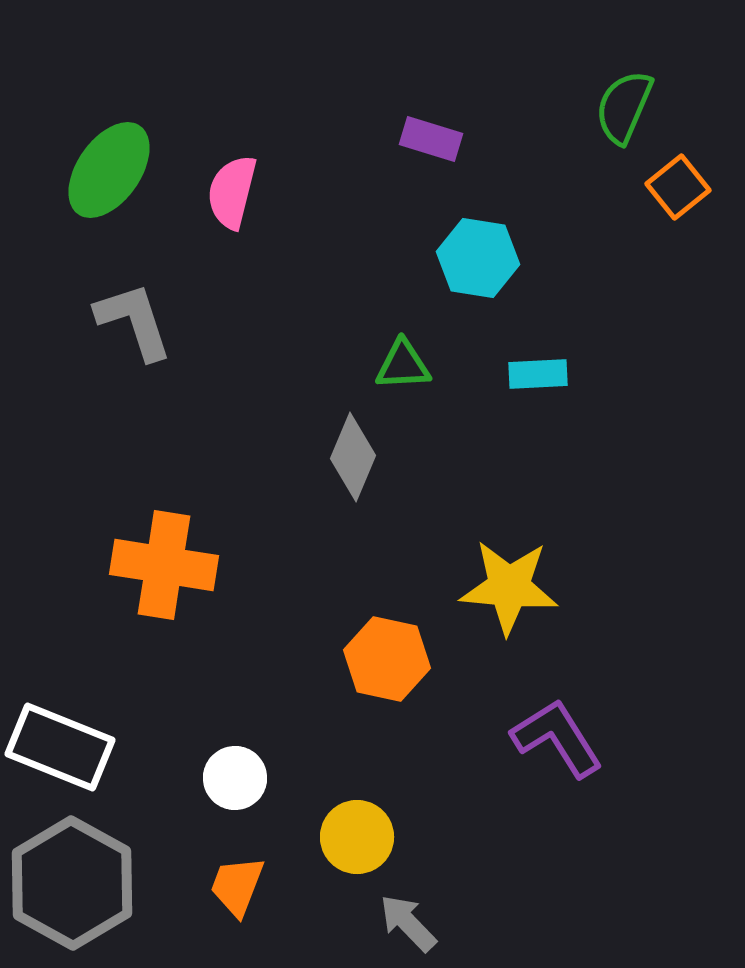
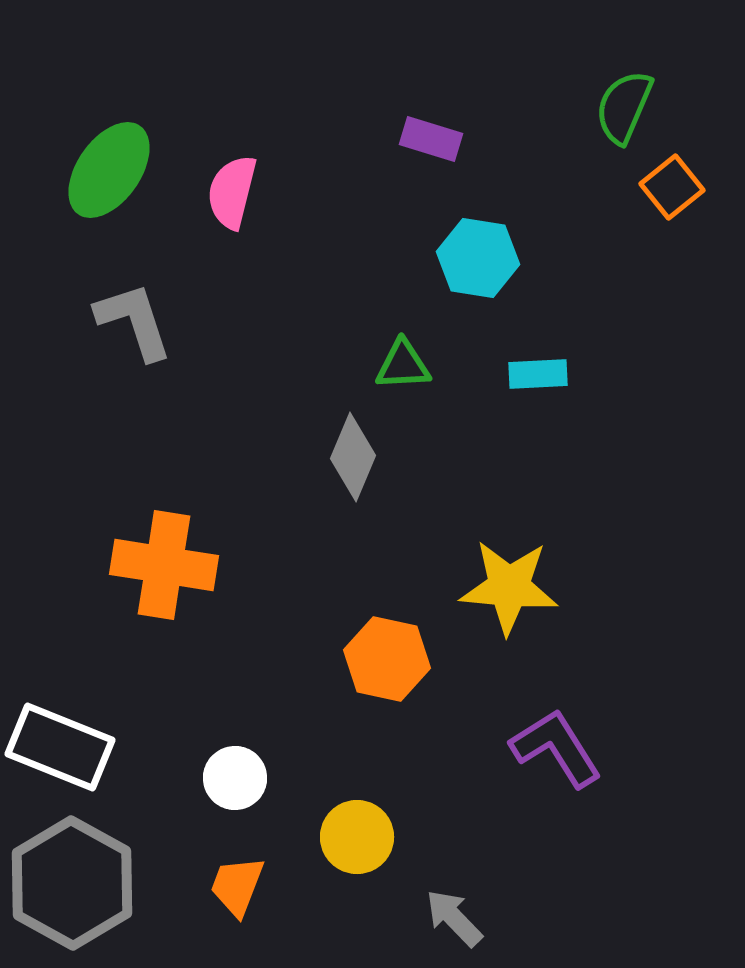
orange square: moved 6 px left
purple L-shape: moved 1 px left, 10 px down
gray arrow: moved 46 px right, 5 px up
